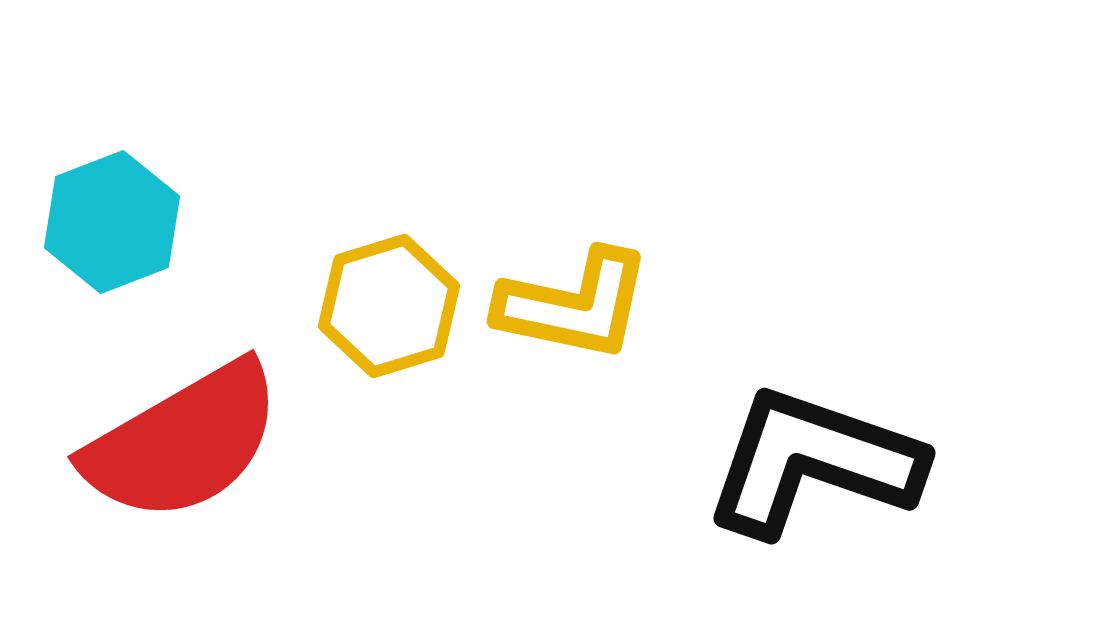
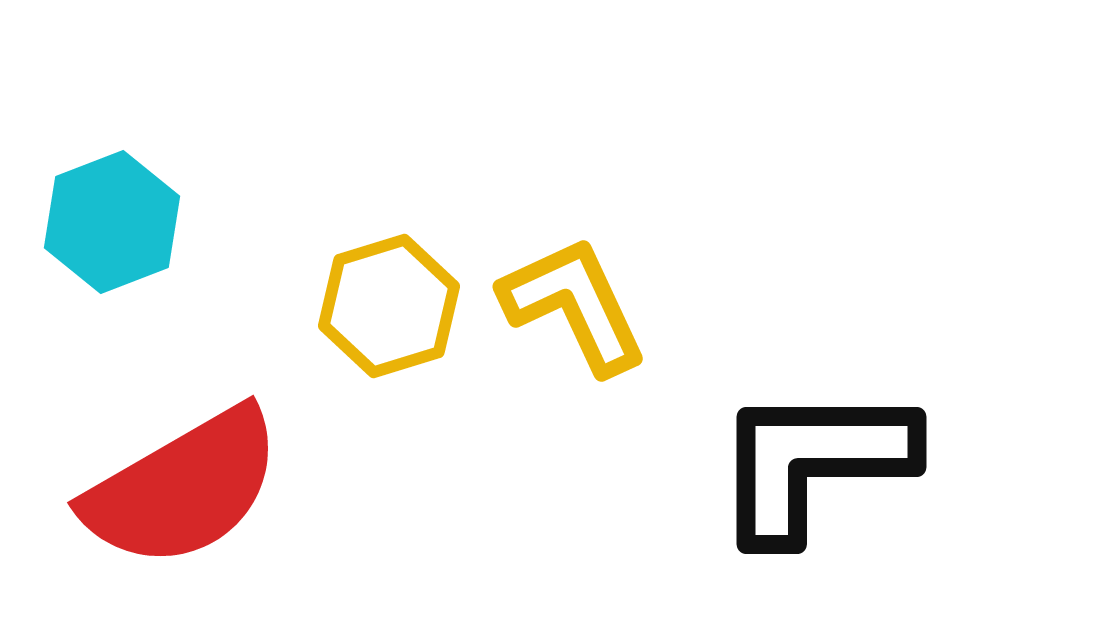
yellow L-shape: rotated 127 degrees counterclockwise
red semicircle: moved 46 px down
black L-shape: rotated 19 degrees counterclockwise
